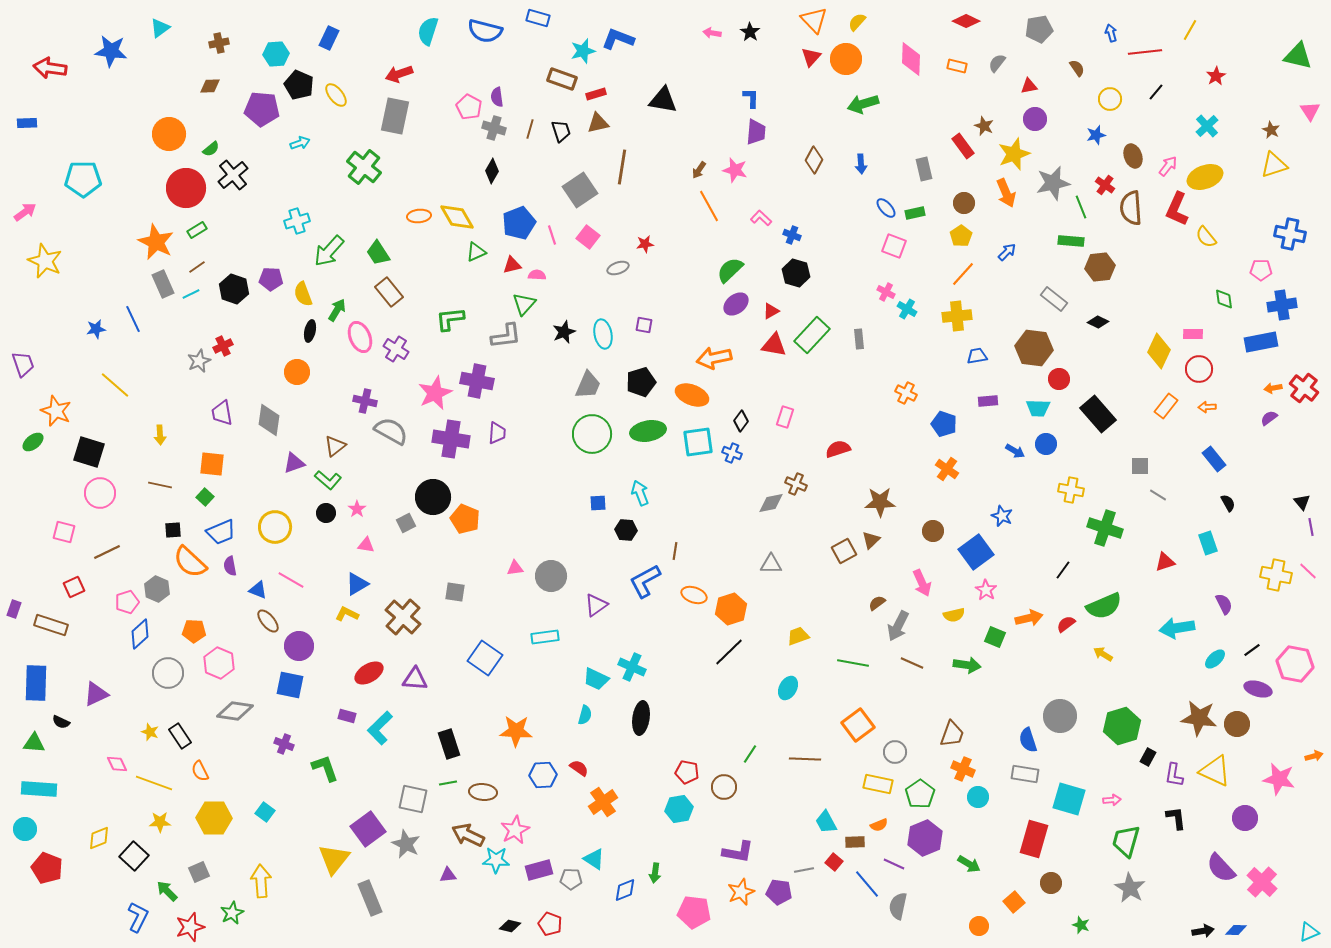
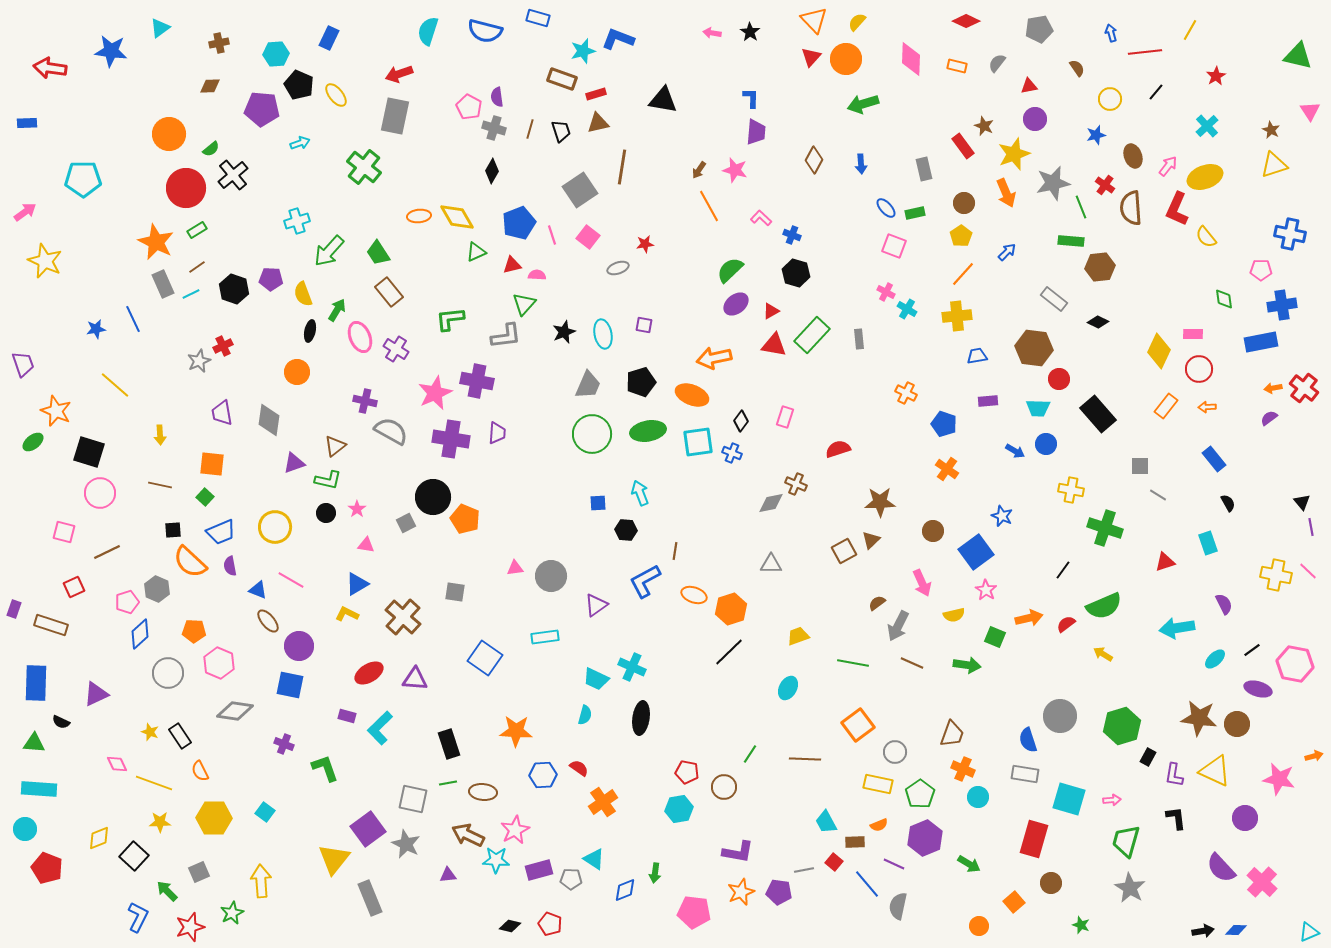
green L-shape at (328, 480): rotated 28 degrees counterclockwise
